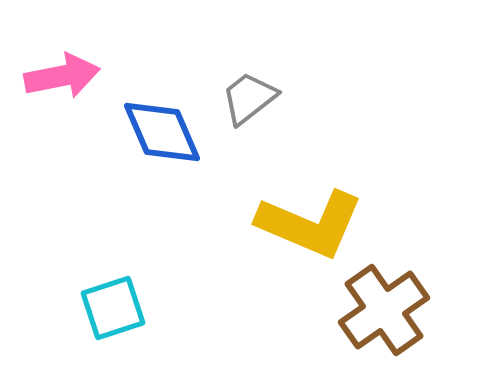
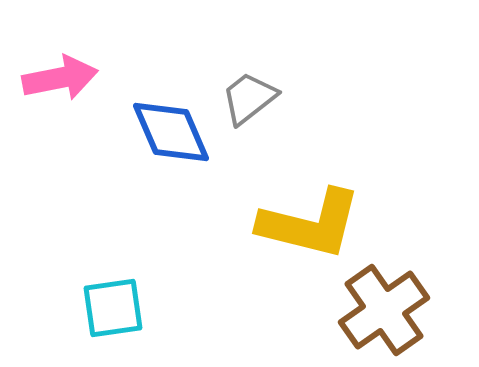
pink arrow: moved 2 px left, 2 px down
blue diamond: moved 9 px right
yellow L-shape: rotated 9 degrees counterclockwise
cyan square: rotated 10 degrees clockwise
